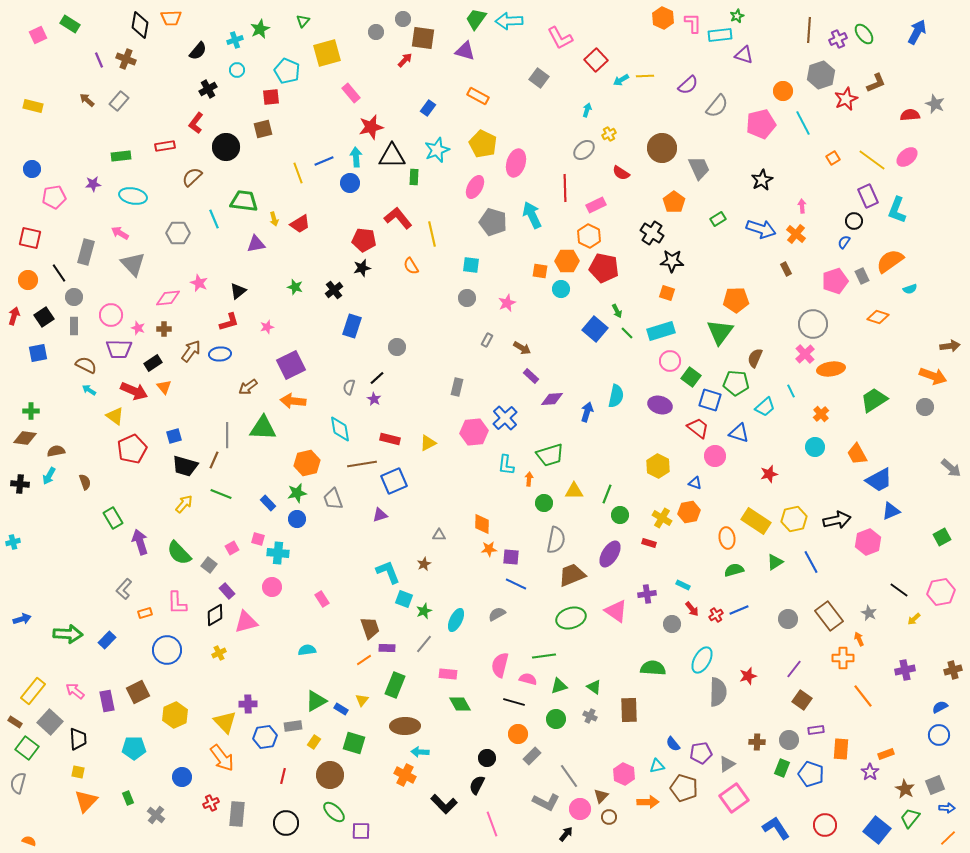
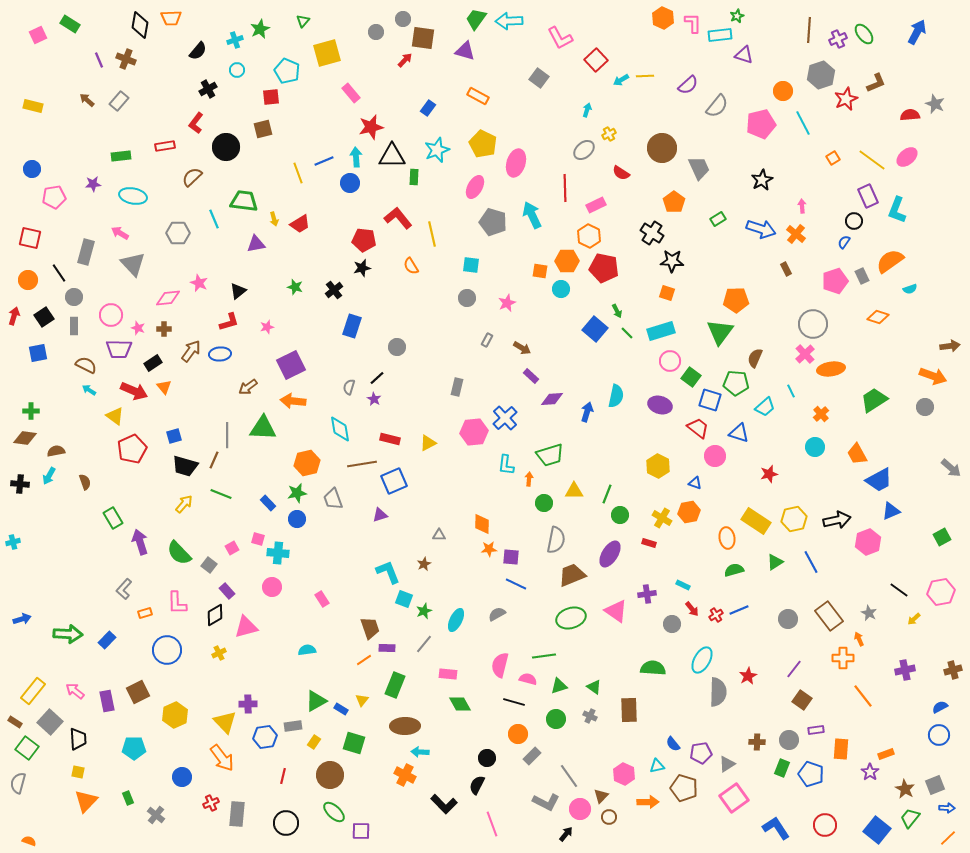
pink triangle at (246, 622): moved 5 px down
red star at (748, 676): rotated 12 degrees counterclockwise
